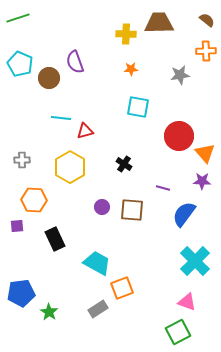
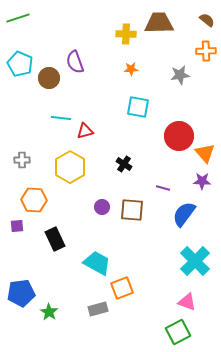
gray rectangle: rotated 18 degrees clockwise
